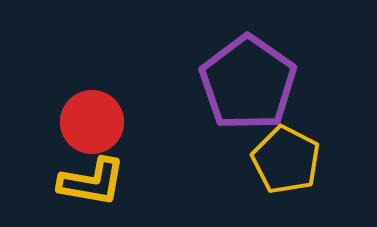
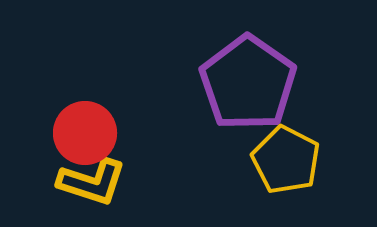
red circle: moved 7 px left, 11 px down
yellow L-shape: rotated 8 degrees clockwise
